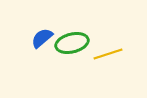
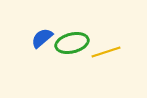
yellow line: moved 2 px left, 2 px up
